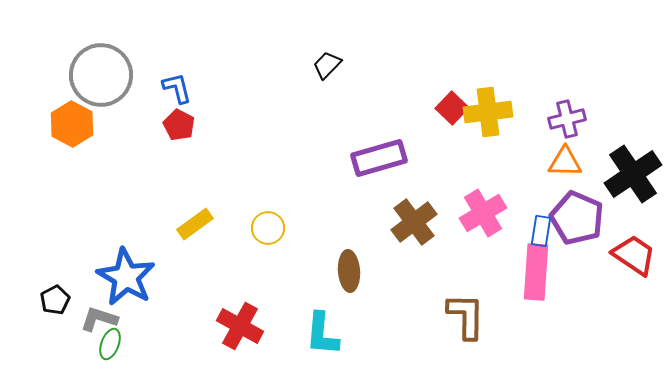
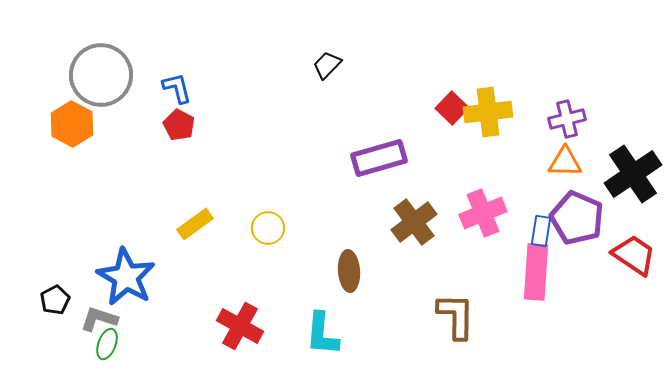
pink cross: rotated 9 degrees clockwise
brown L-shape: moved 10 px left
green ellipse: moved 3 px left
